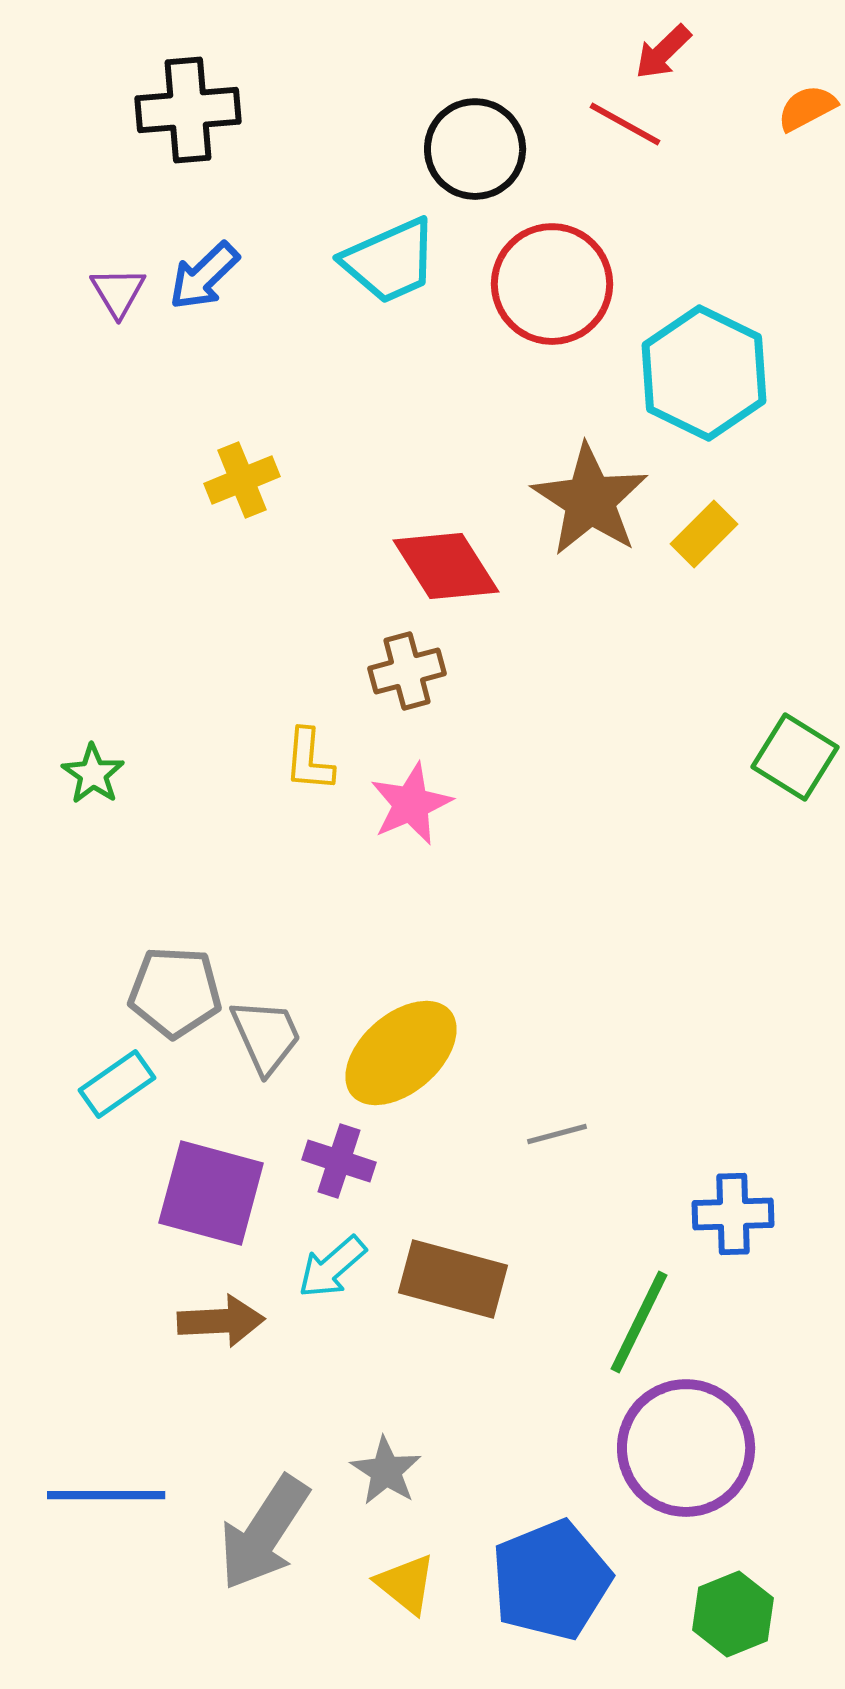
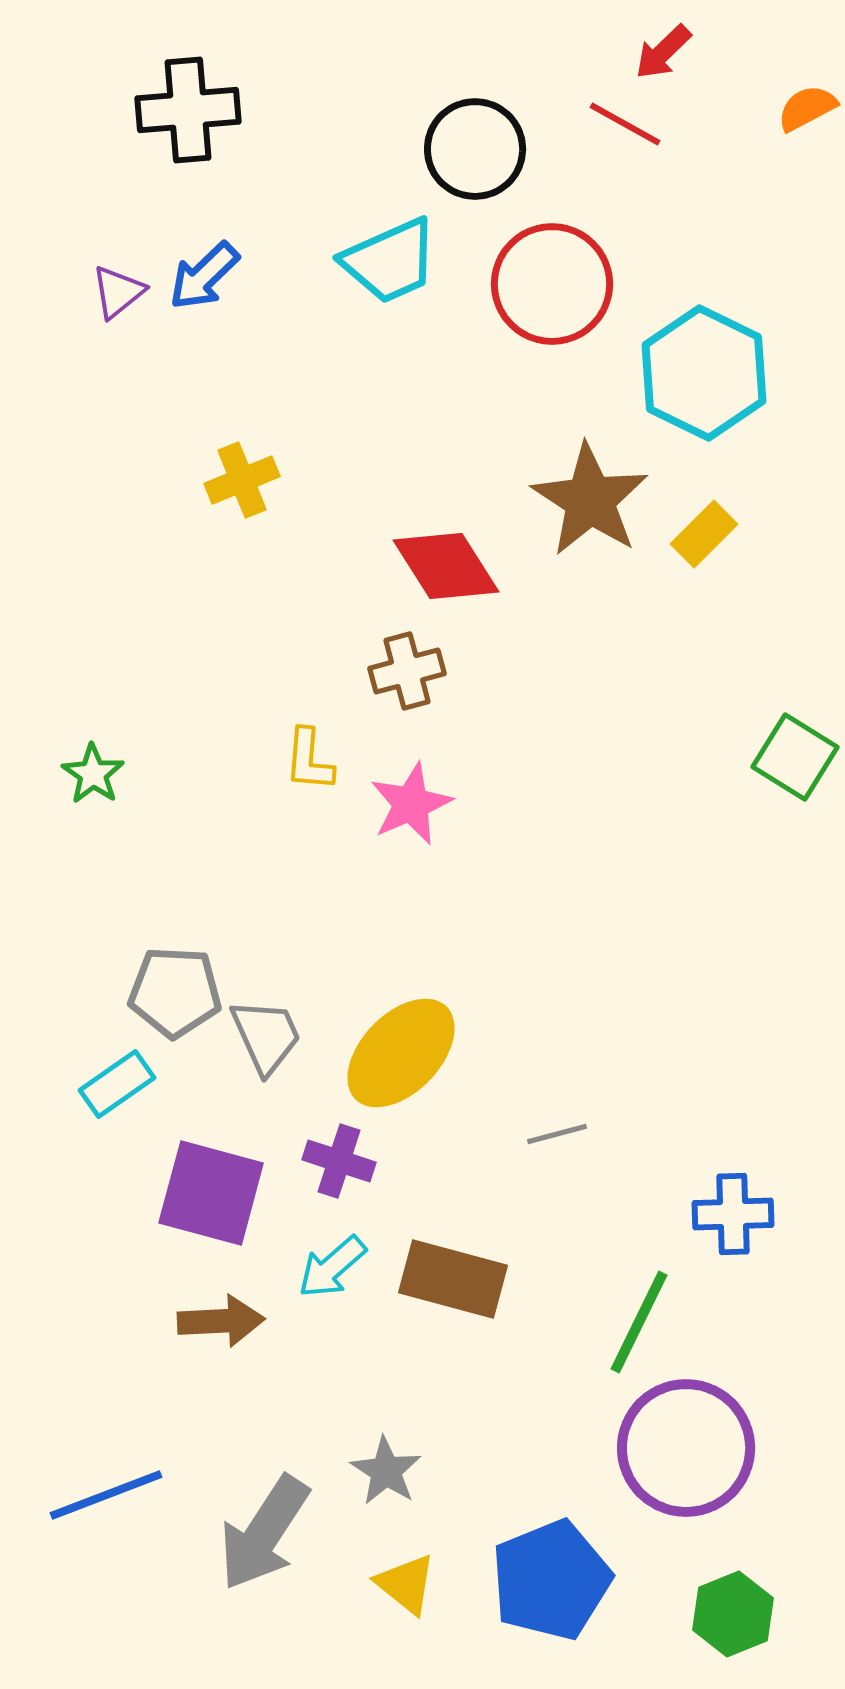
purple triangle: rotated 22 degrees clockwise
yellow ellipse: rotated 5 degrees counterclockwise
blue line: rotated 21 degrees counterclockwise
